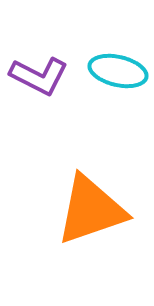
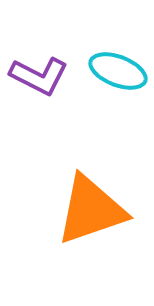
cyan ellipse: rotated 8 degrees clockwise
